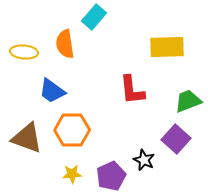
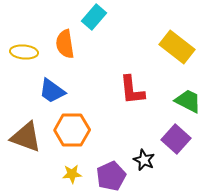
yellow rectangle: moved 10 px right; rotated 40 degrees clockwise
green trapezoid: rotated 48 degrees clockwise
brown triangle: moved 1 px left, 1 px up
